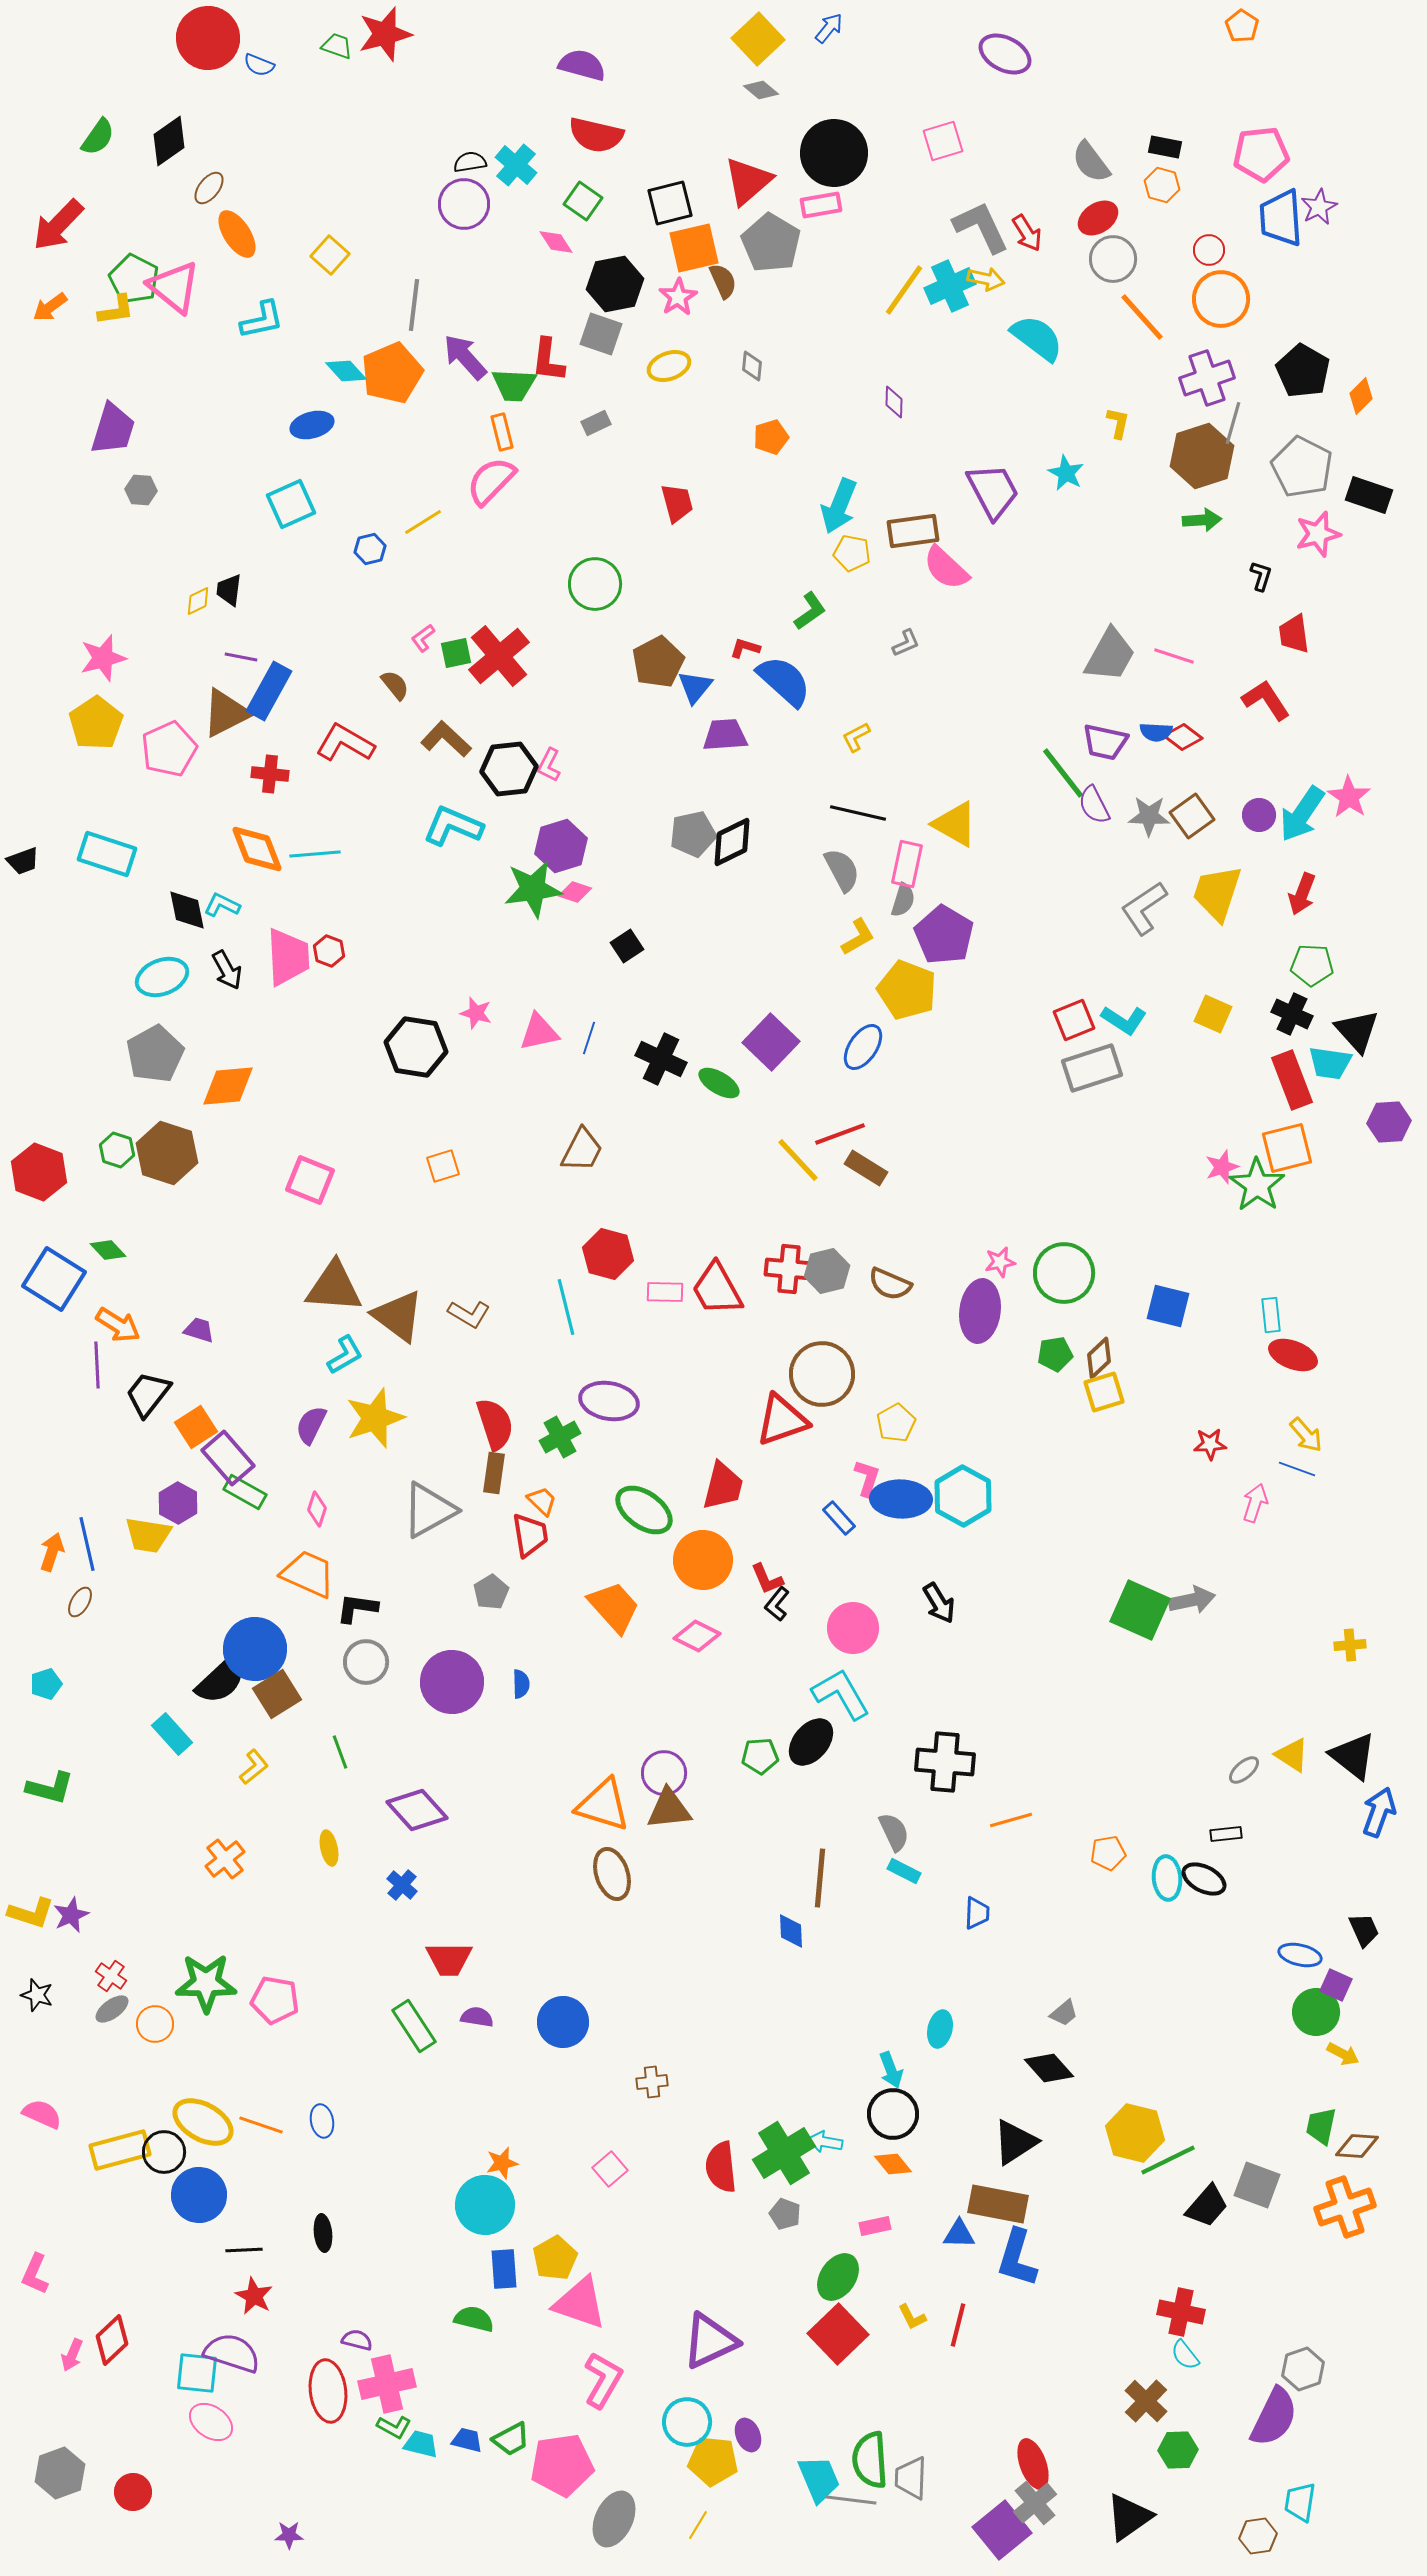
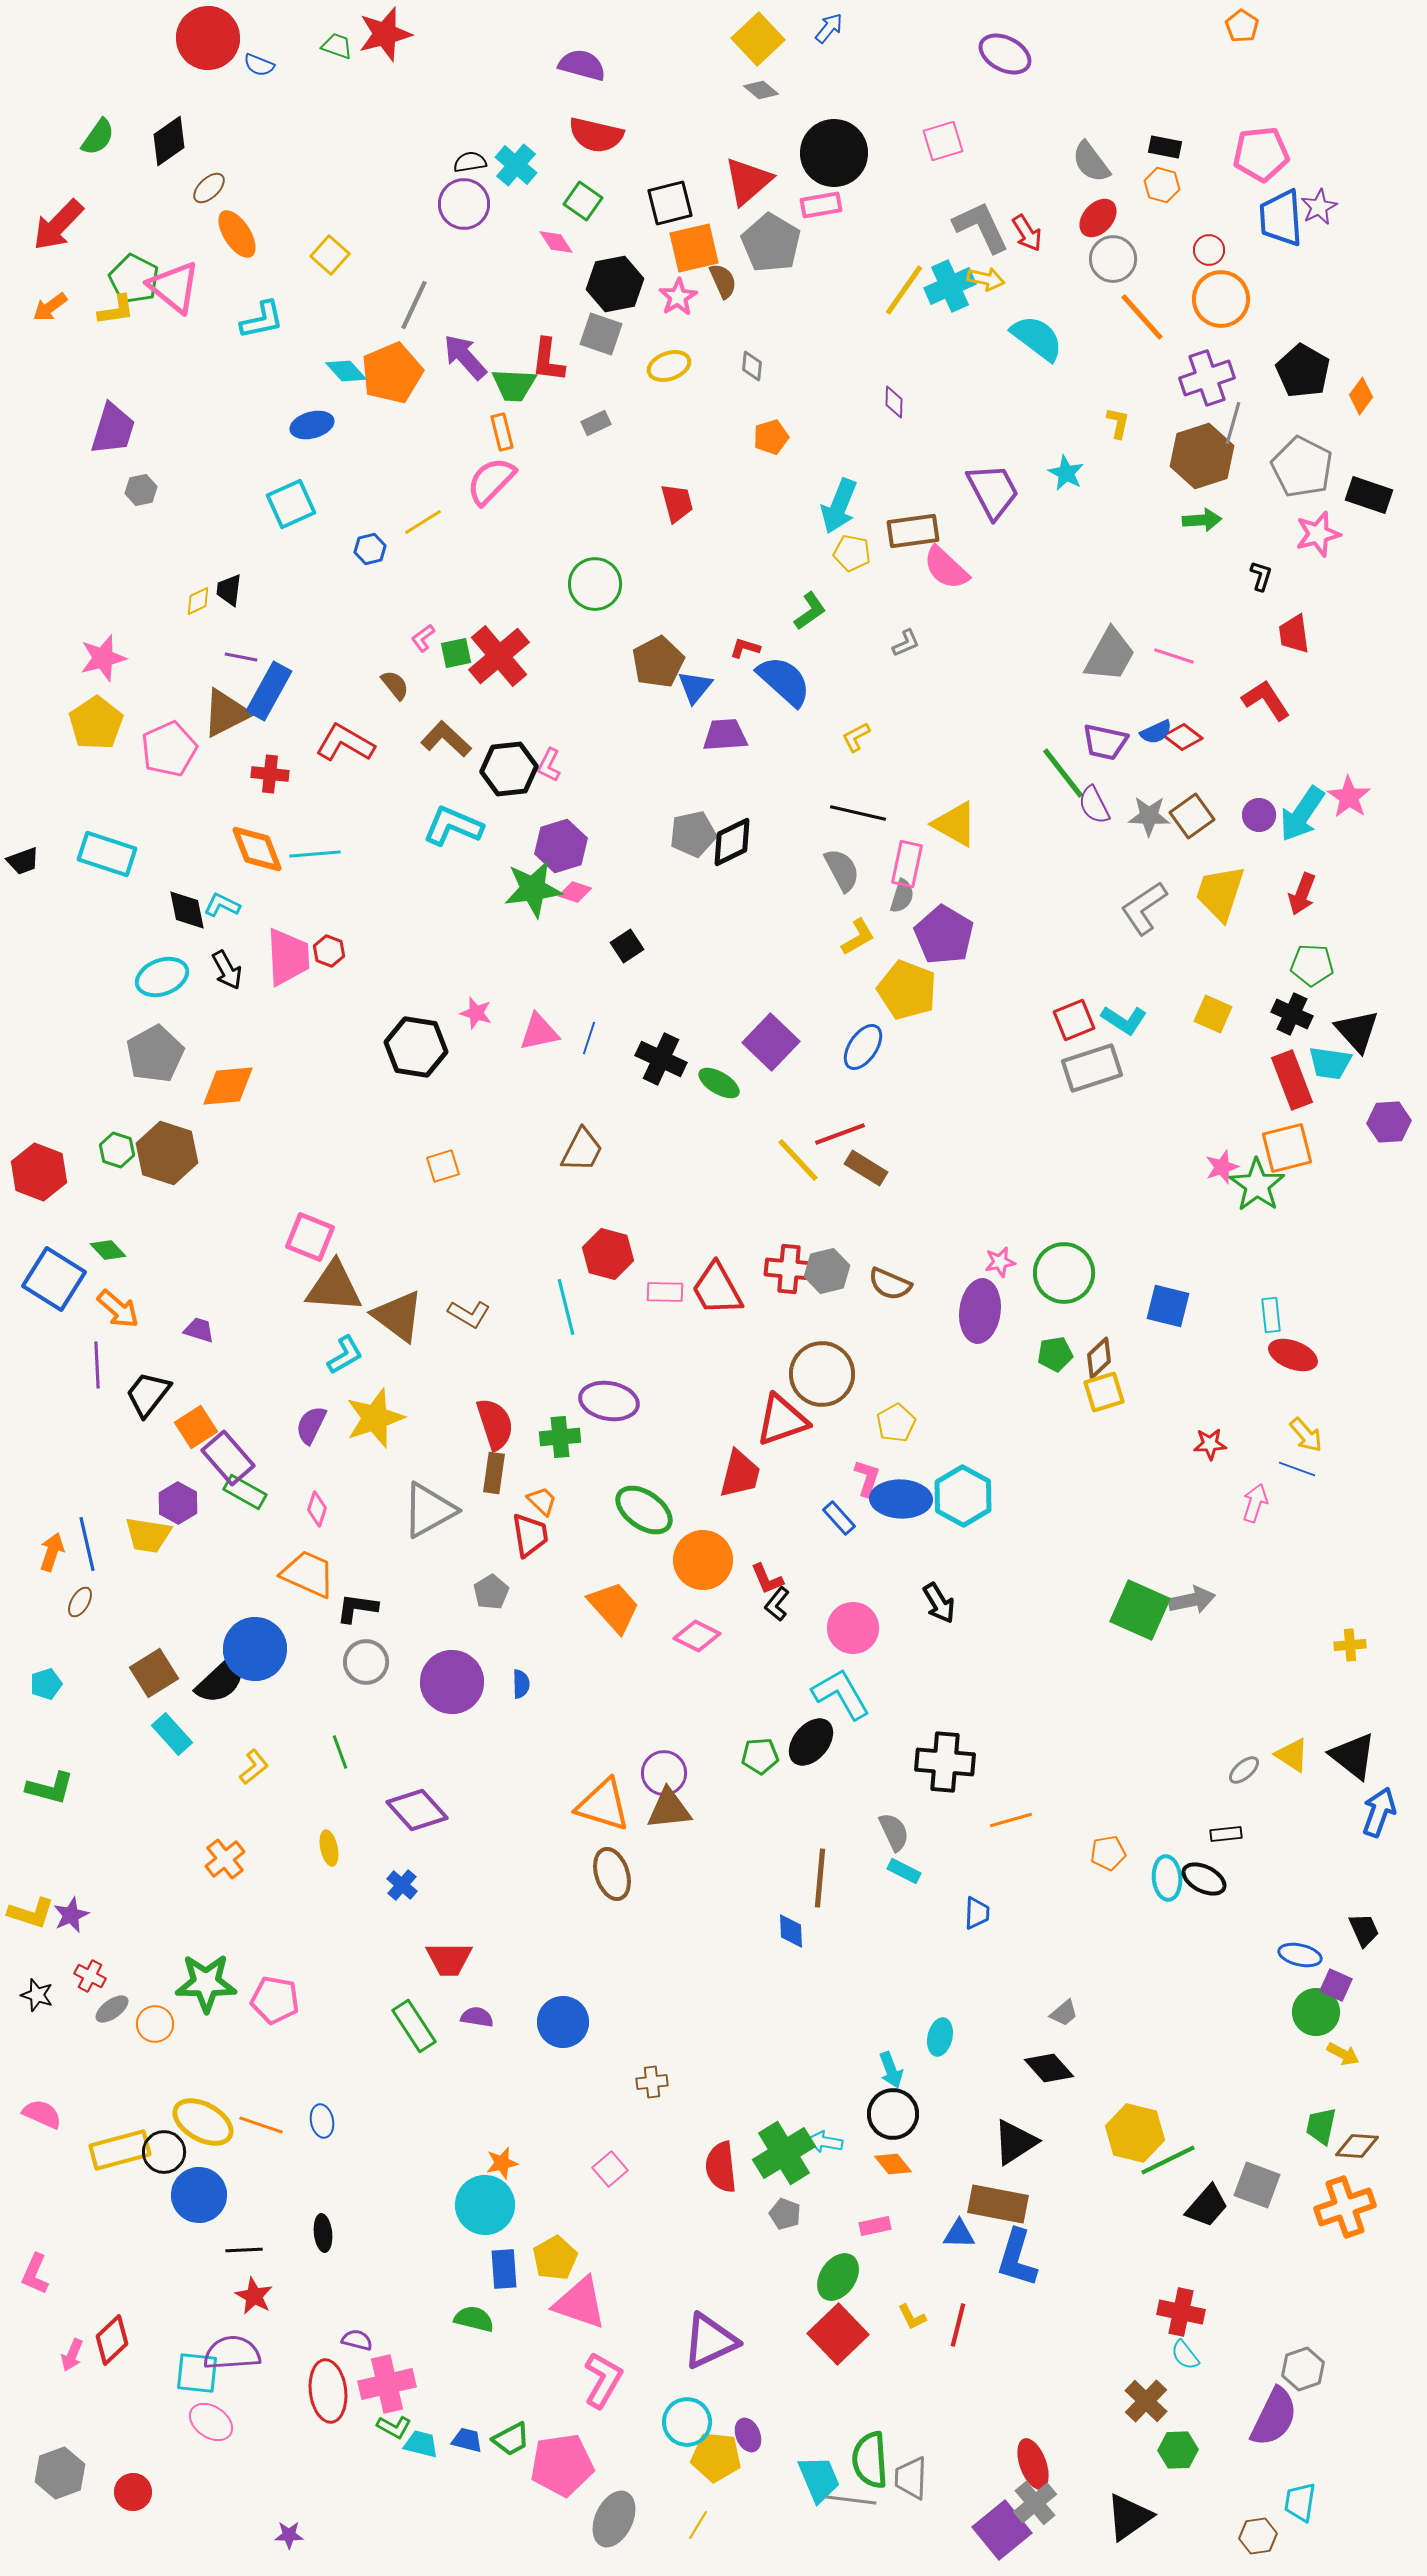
brown ellipse at (209, 188): rotated 8 degrees clockwise
red ellipse at (1098, 218): rotated 15 degrees counterclockwise
gray line at (414, 305): rotated 18 degrees clockwise
orange diamond at (1361, 396): rotated 9 degrees counterclockwise
gray hexagon at (141, 490): rotated 16 degrees counterclockwise
blue semicircle at (1156, 732): rotated 28 degrees counterclockwise
yellow trapezoid at (1217, 893): moved 3 px right
gray semicircle at (903, 900): moved 1 px left, 4 px up
pink square at (310, 1180): moved 57 px down
orange arrow at (118, 1325): moved 16 px up; rotated 9 degrees clockwise
green cross at (560, 1437): rotated 24 degrees clockwise
red trapezoid at (723, 1486): moved 17 px right, 12 px up
brown square at (277, 1694): moved 123 px left, 21 px up
red cross at (111, 1976): moved 21 px left; rotated 8 degrees counterclockwise
cyan ellipse at (940, 2029): moved 8 px down
purple semicircle at (232, 2353): rotated 22 degrees counterclockwise
yellow pentagon at (713, 2461): moved 3 px right, 4 px up
